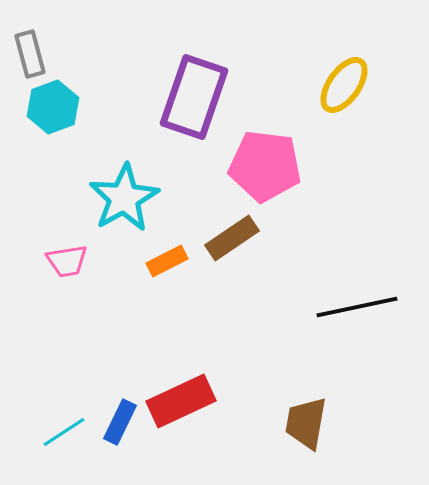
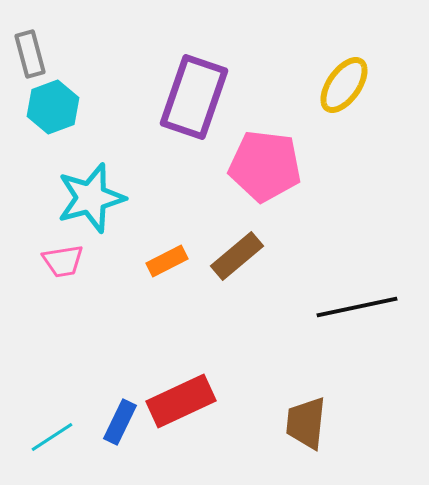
cyan star: moved 33 px left; rotated 14 degrees clockwise
brown rectangle: moved 5 px right, 18 px down; rotated 6 degrees counterclockwise
pink trapezoid: moved 4 px left
brown trapezoid: rotated 4 degrees counterclockwise
cyan line: moved 12 px left, 5 px down
